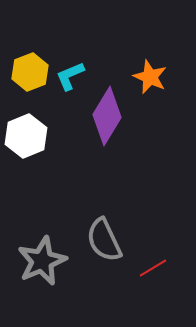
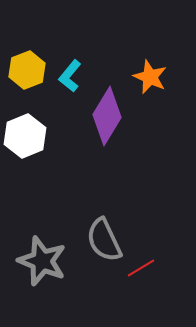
yellow hexagon: moved 3 px left, 2 px up
cyan L-shape: rotated 28 degrees counterclockwise
white hexagon: moved 1 px left
gray star: rotated 27 degrees counterclockwise
red line: moved 12 px left
